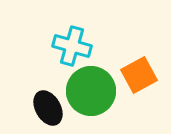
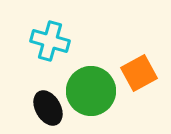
cyan cross: moved 22 px left, 5 px up
orange square: moved 2 px up
